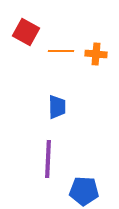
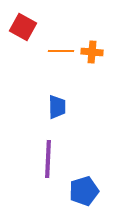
red square: moved 3 px left, 5 px up
orange cross: moved 4 px left, 2 px up
blue pentagon: rotated 20 degrees counterclockwise
